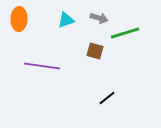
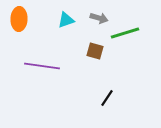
black line: rotated 18 degrees counterclockwise
